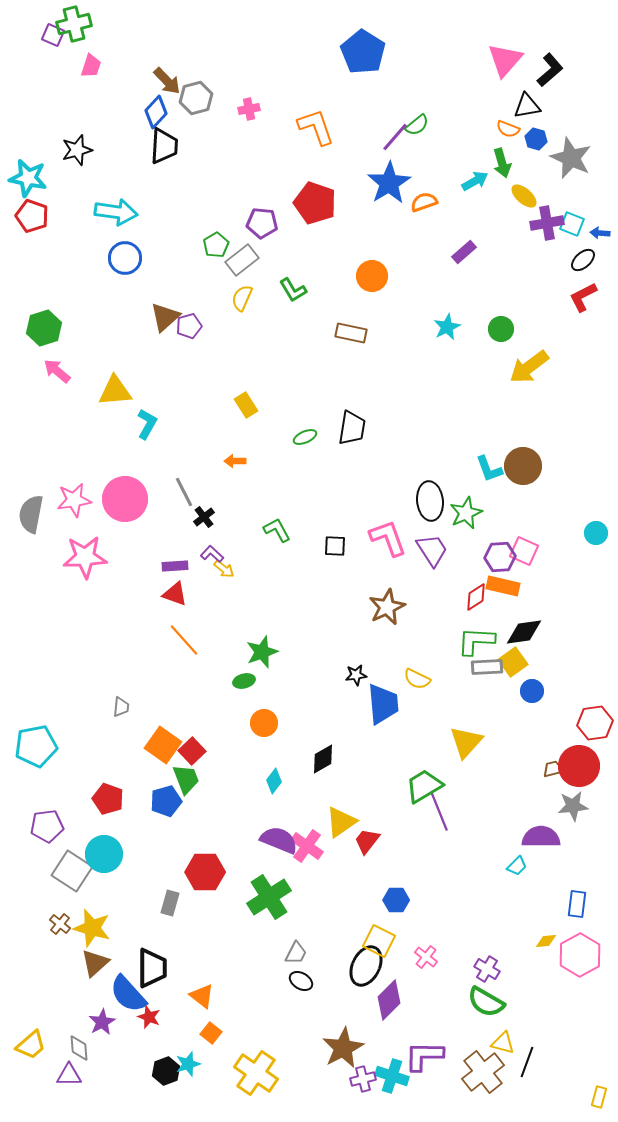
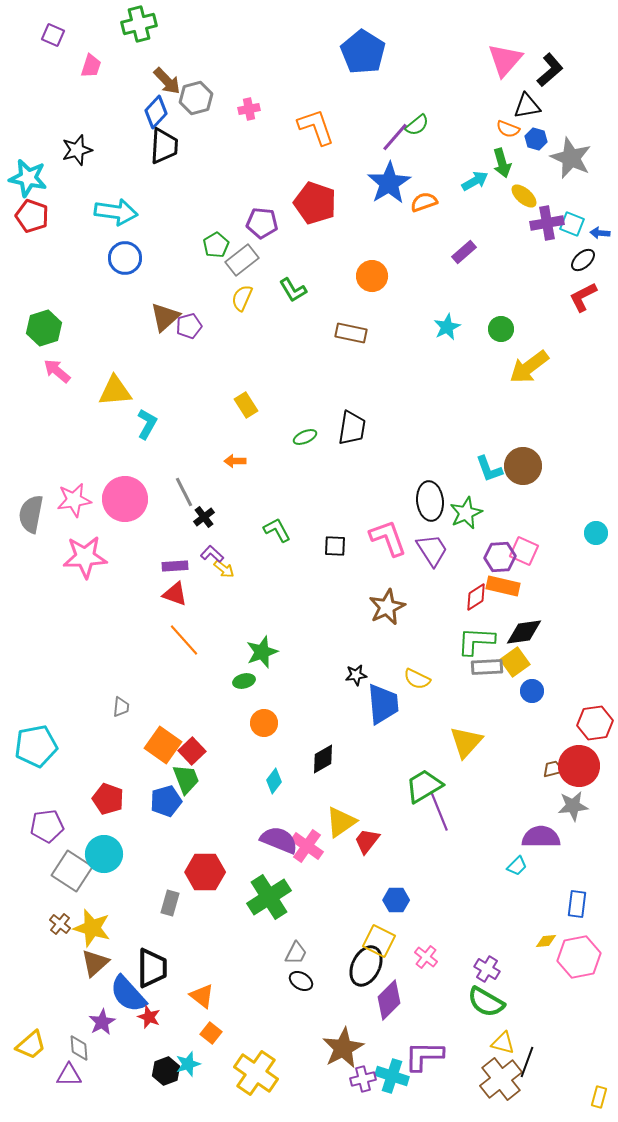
green cross at (74, 24): moved 65 px right
yellow square at (513, 662): moved 2 px right
pink hexagon at (580, 955): moved 1 px left, 2 px down; rotated 18 degrees clockwise
brown cross at (483, 1072): moved 18 px right, 7 px down
